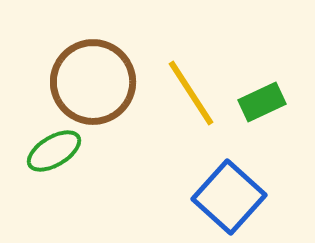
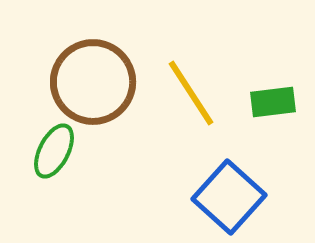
green rectangle: moved 11 px right; rotated 18 degrees clockwise
green ellipse: rotated 32 degrees counterclockwise
